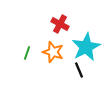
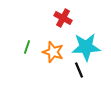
red cross: moved 3 px right, 6 px up
cyan star: rotated 24 degrees clockwise
green line: moved 6 px up
